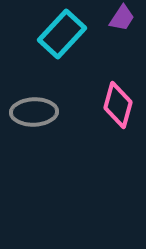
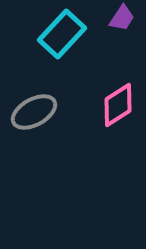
pink diamond: rotated 42 degrees clockwise
gray ellipse: rotated 27 degrees counterclockwise
